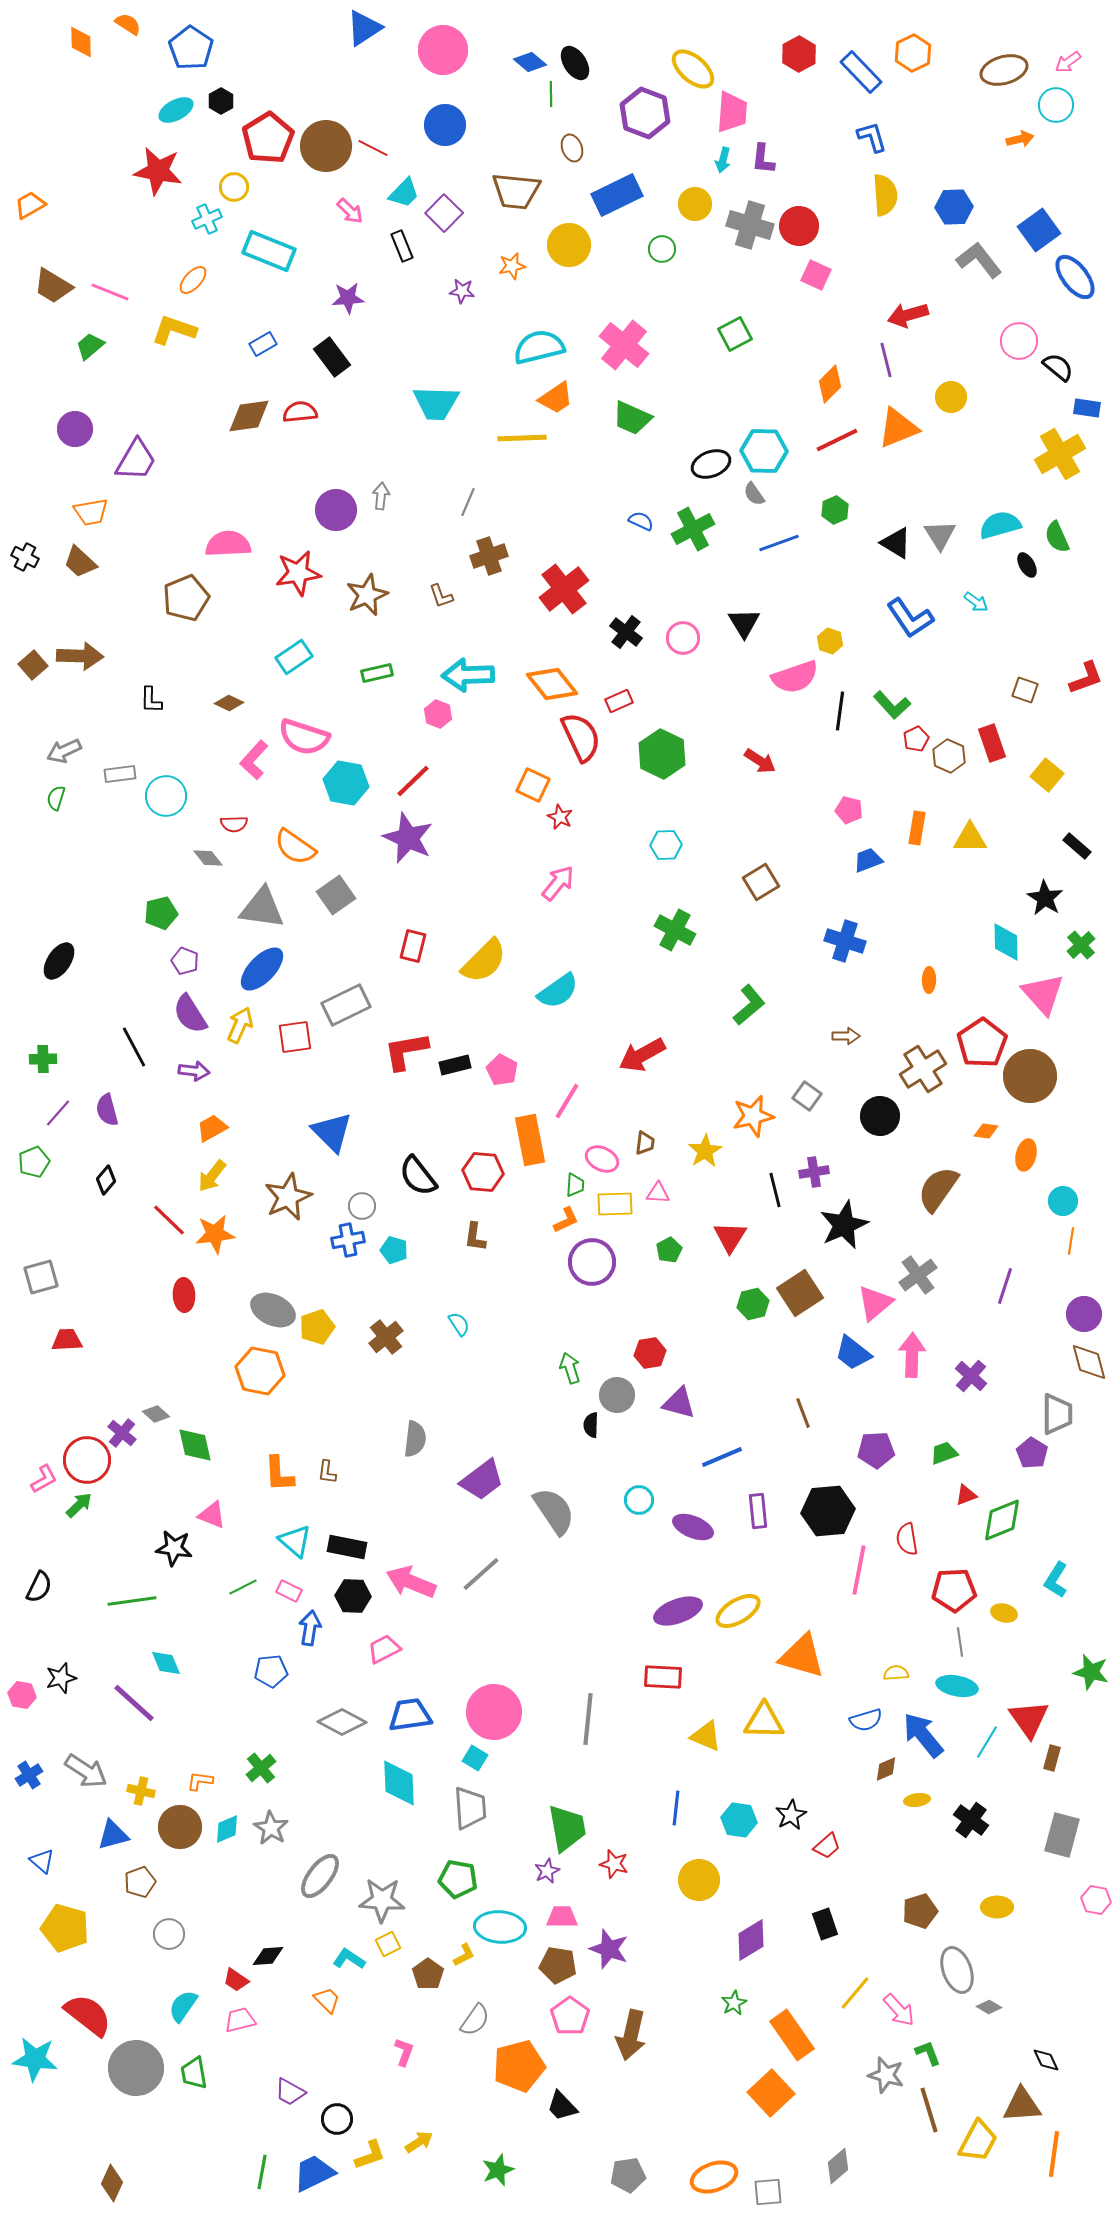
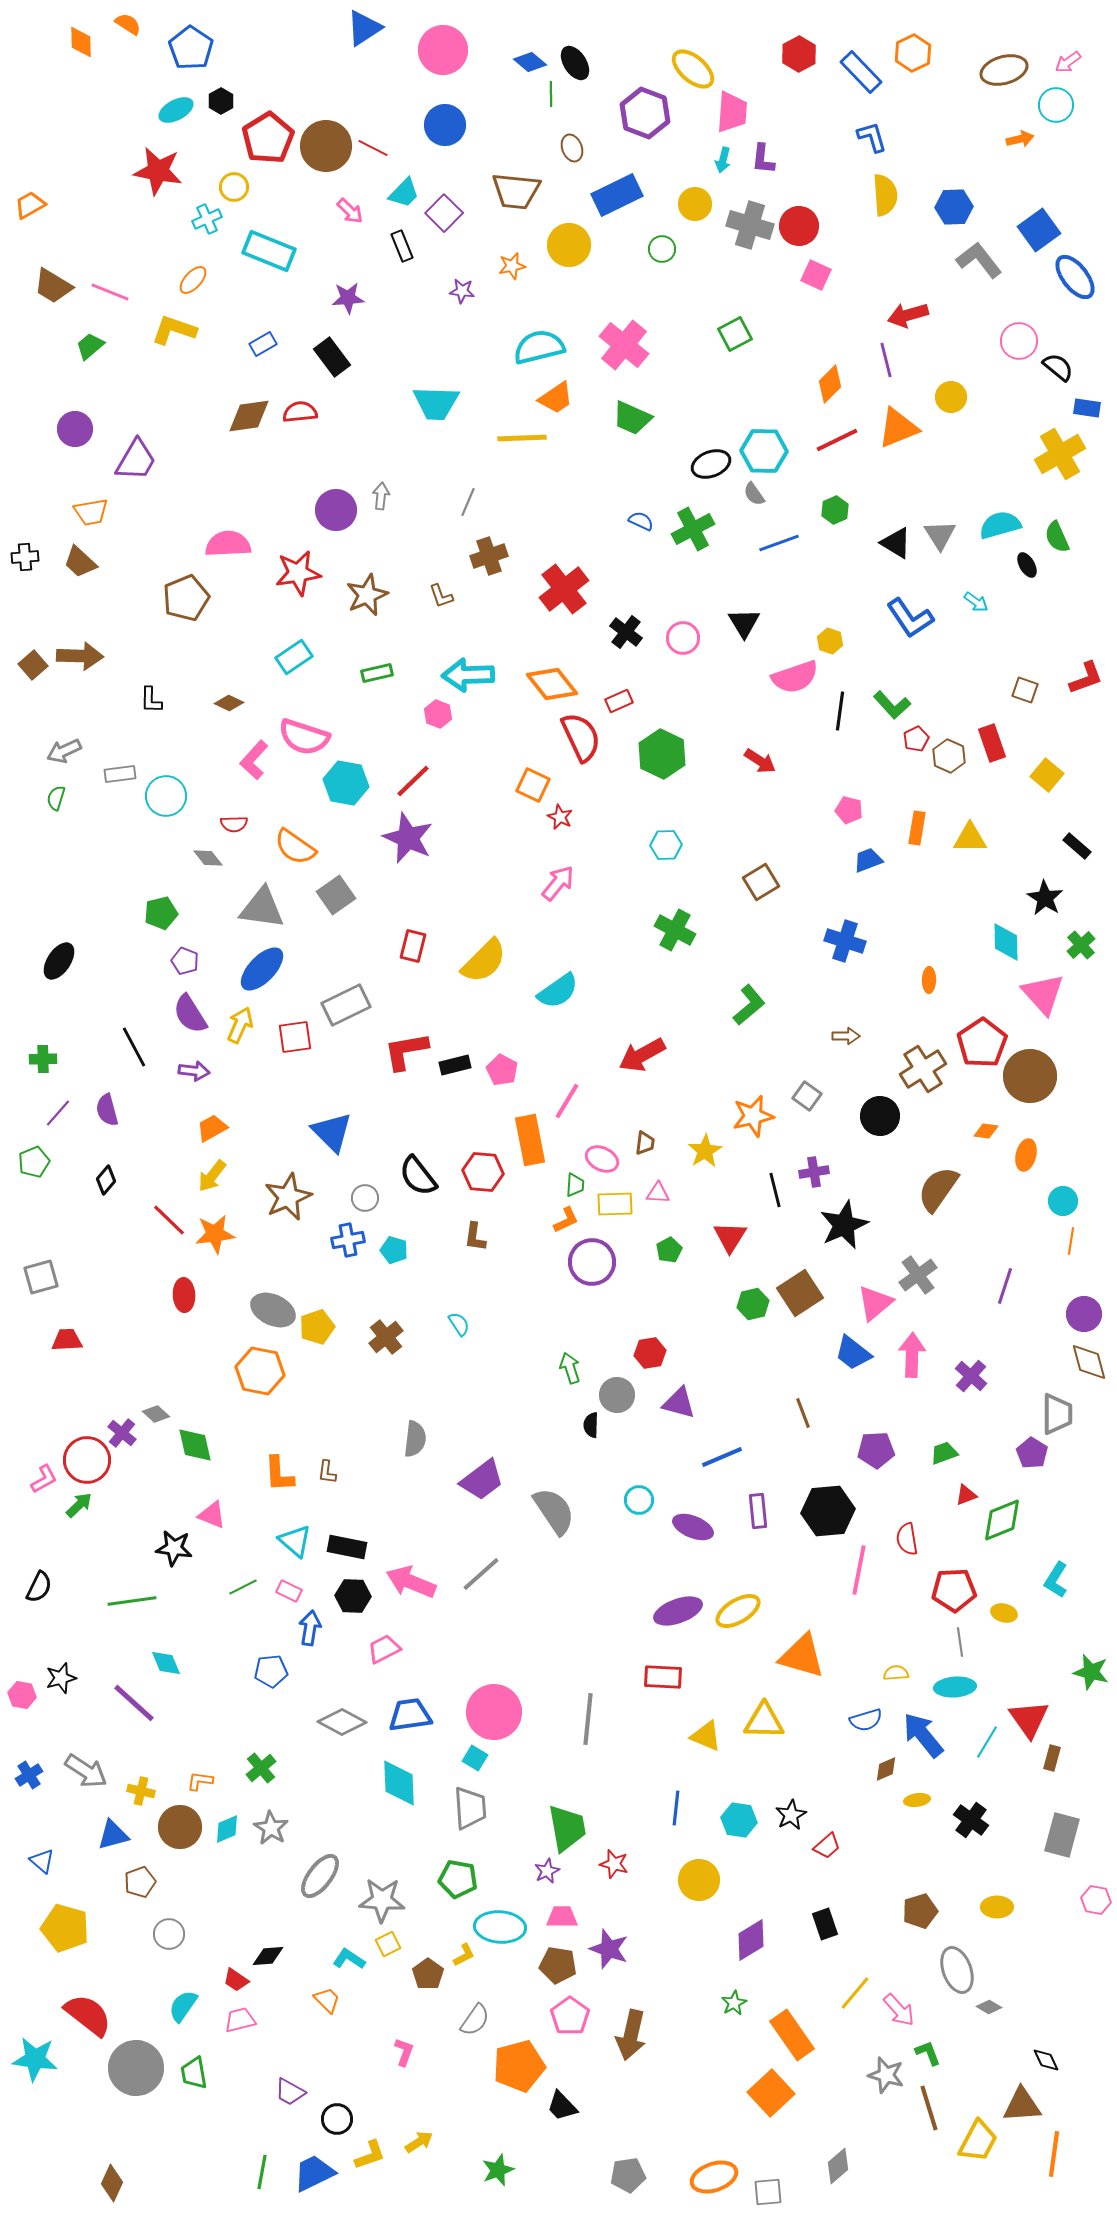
black cross at (25, 557): rotated 32 degrees counterclockwise
gray circle at (362, 1206): moved 3 px right, 8 px up
cyan ellipse at (957, 1686): moved 2 px left, 1 px down; rotated 15 degrees counterclockwise
brown line at (929, 2110): moved 2 px up
